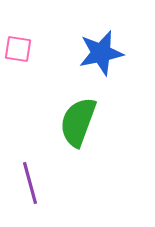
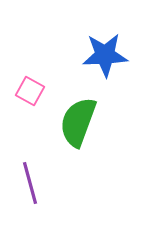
pink square: moved 12 px right, 42 px down; rotated 20 degrees clockwise
blue star: moved 4 px right, 2 px down; rotated 9 degrees clockwise
